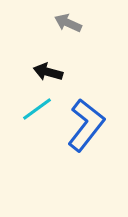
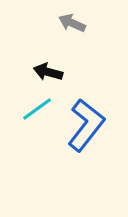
gray arrow: moved 4 px right
